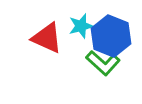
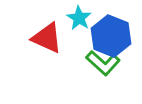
cyan star: moved 2 px left, 8 px up; rotated 25 degrees counterclockwise
